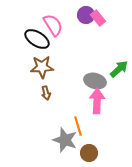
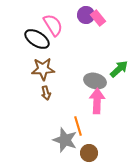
brown star: moved 1 px right, 2 px down
